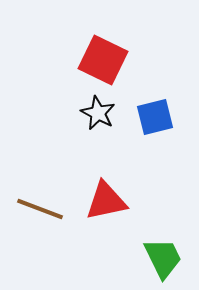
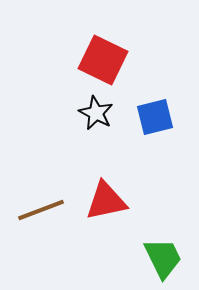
black star: moved 2 px left
brown line: moved 1 px right, 1 px down; rotated 42 degrees counterclockwise
